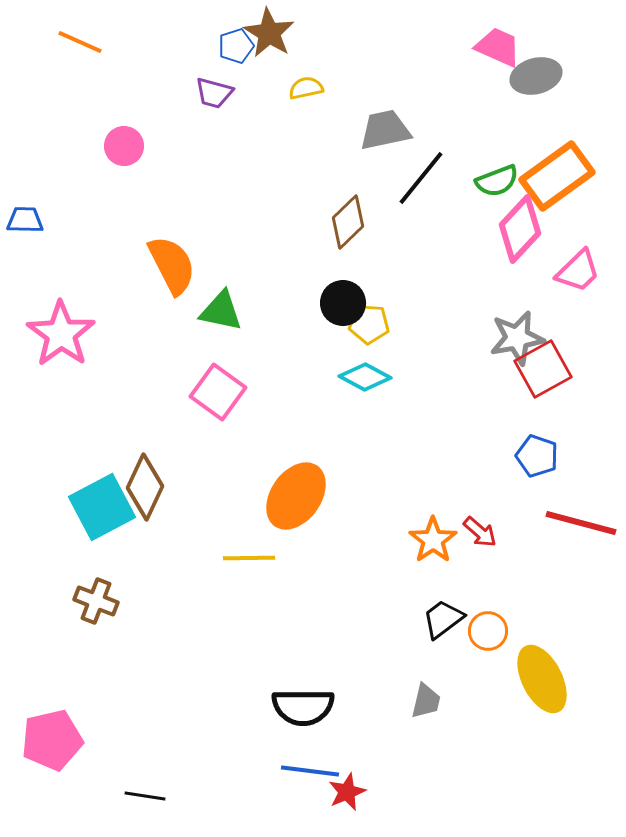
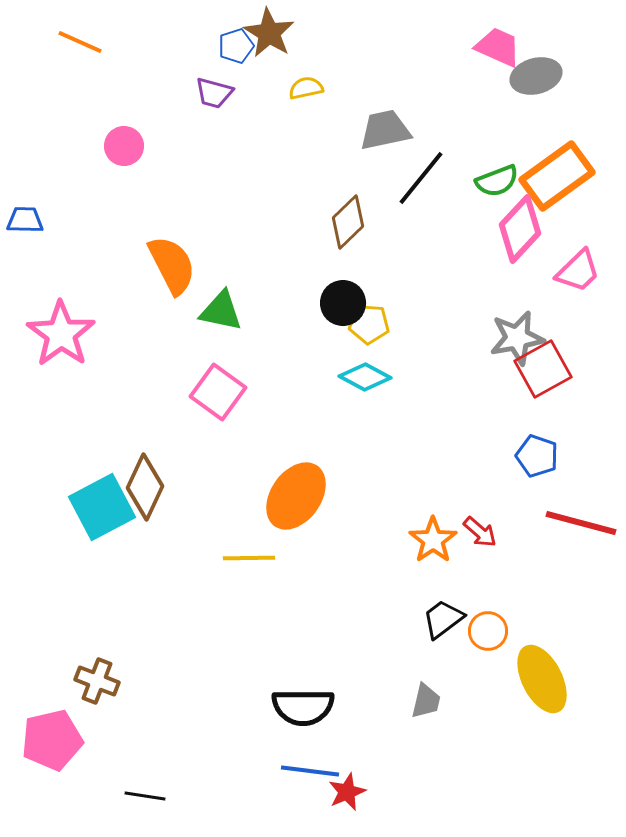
brown cross at (96, 601): moved 1 px right, 80 px down
